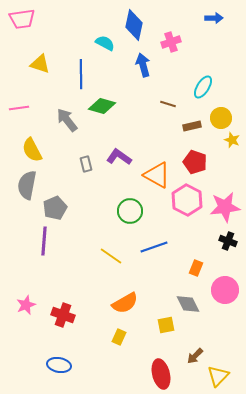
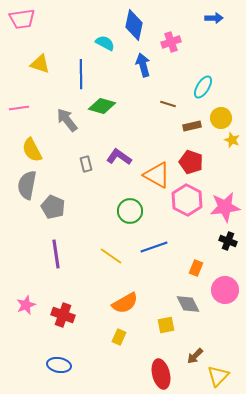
red pentagon at (195, 162): moved 4 px left
gray pentagon at (55, 208): moved 2 px left, 1 px up; rotated 25 degrees counterclockwise
purple line at (44, 241): moved 12 px right, 13 px down; rotated 12 degrees counterclockwise
